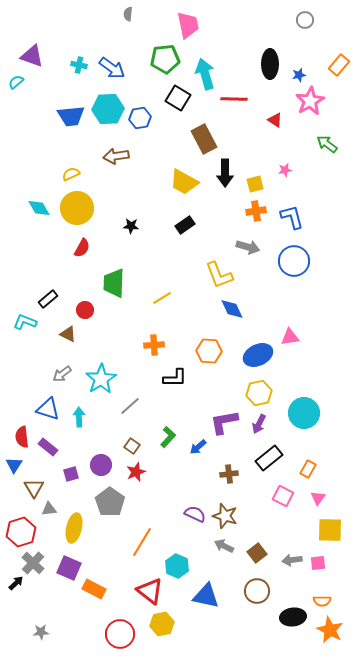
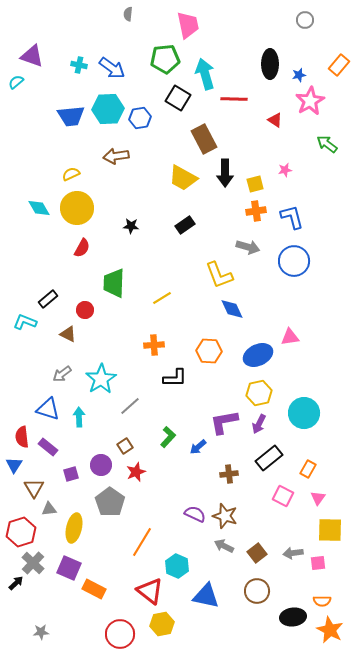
yellow trapezoid at (184, 182): moved 1 px left, 4 px up
brown square at (132, 446): moved 7 px left; rotated 21 degrees clockwise
gray arrow at (292, 560): moved 1 px right, 7 px up
